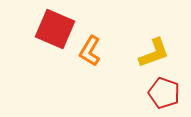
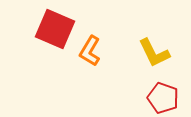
yellow L-shape: rotated 84 degrees clockwise
red pentagon: moved 1 px left, 5 px down
